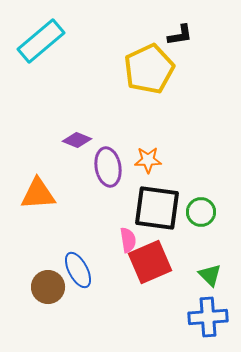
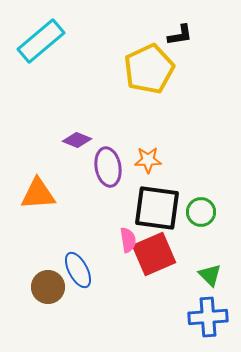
red square: moved 4 px right, 8 px up
